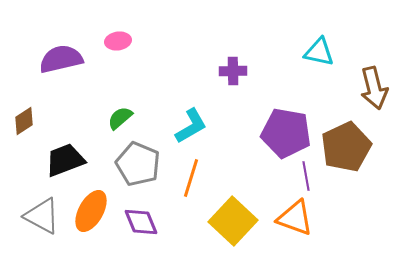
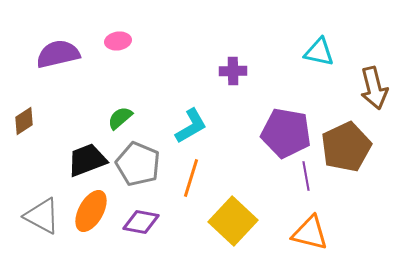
purple semicircle: moved 3 px left, 5 px up
black trapezoid: moved 22 px right
orange triangle: moved 15 px right, 15 px down; rotated 6 degrees counterclockwise
purple diamond: rotated 57 degrees counterclockwise
